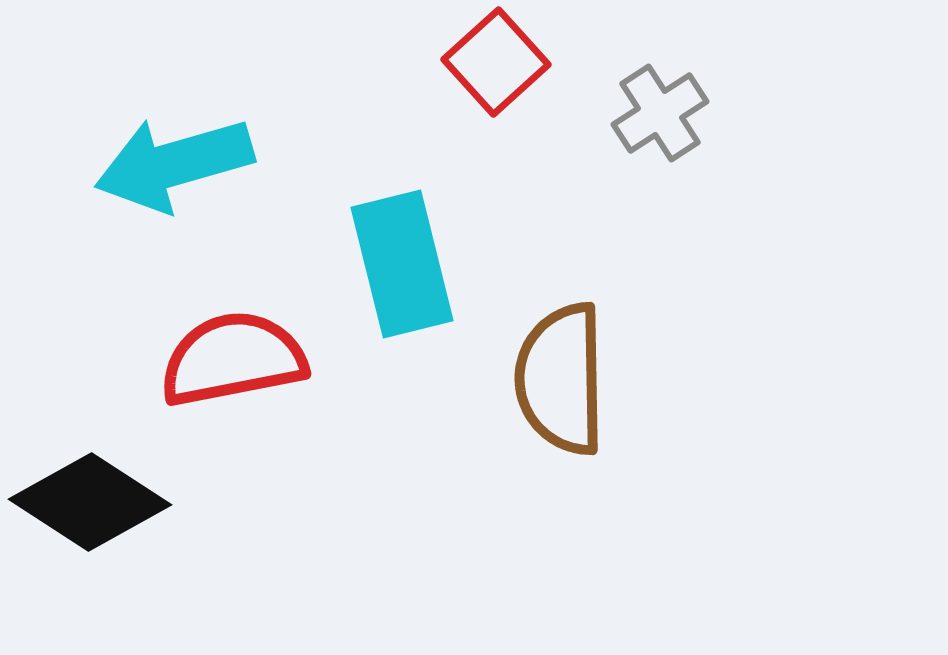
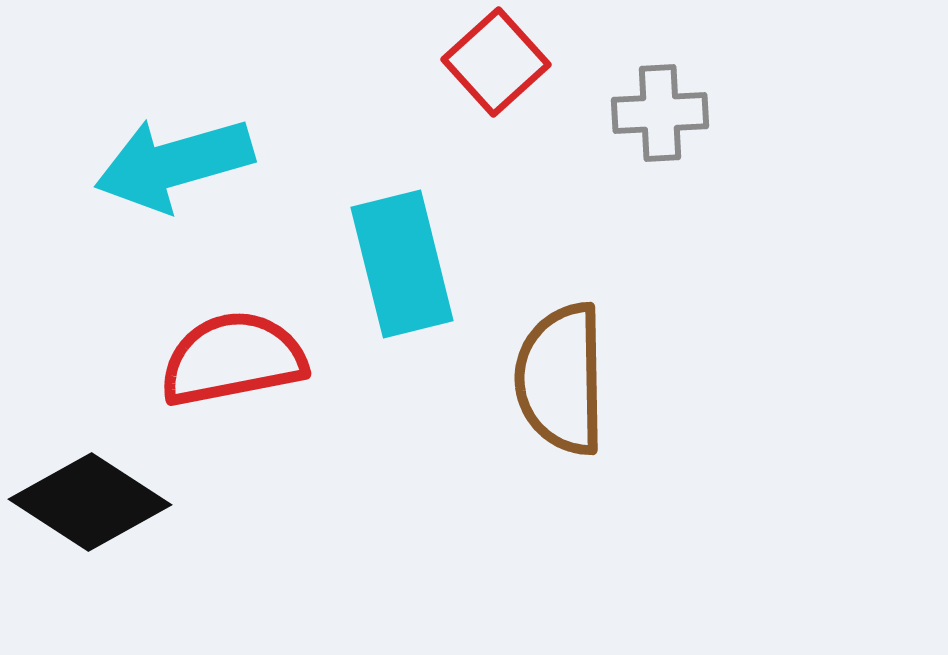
gray cross: rotated 30 degrees clockwise
